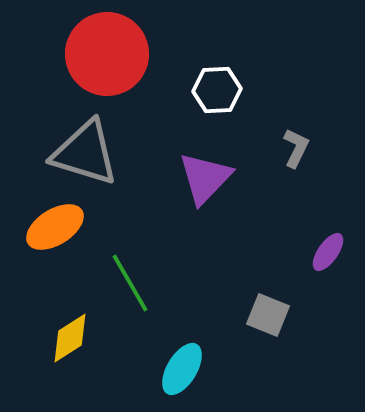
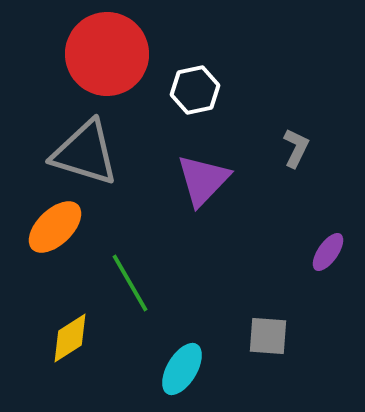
white hexagon: moved 22 px left; rotated 9 degrees counterclockwise
purple triangle: moved 2 px left, 2 px down
orange ellipse: rotated 12 degrees counterclockwise
gray square: moved 21 px down; rotated 18 degrees counterclockwise
